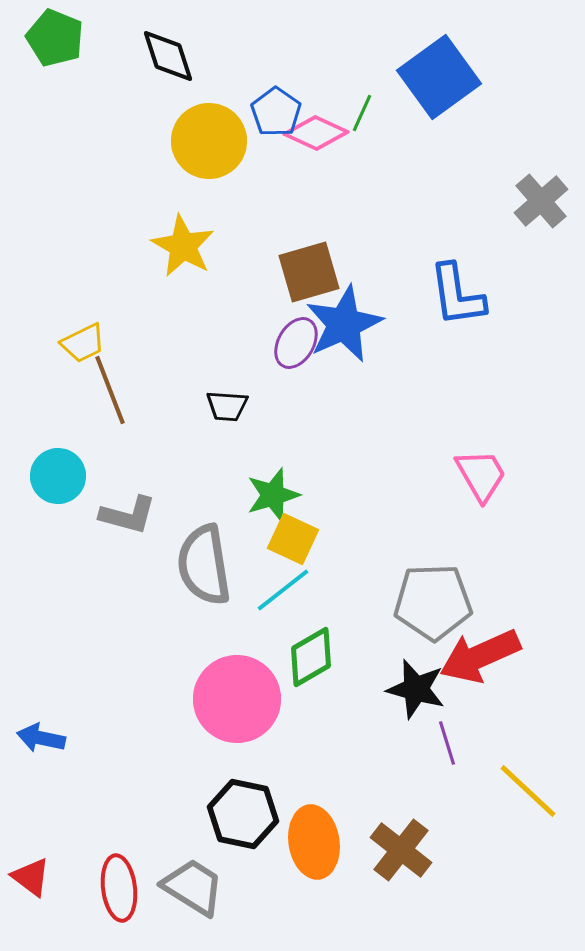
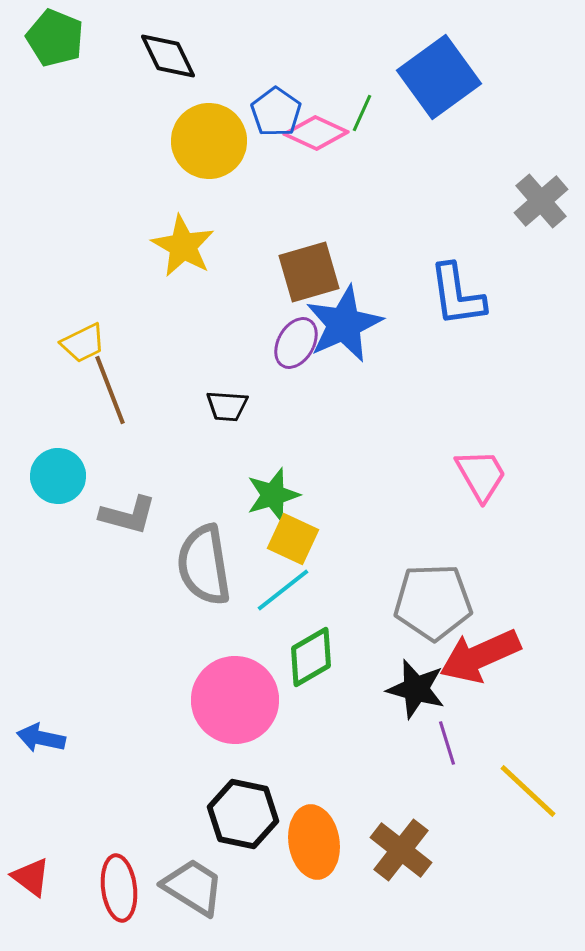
black diamond: rotated 8 degrees counterclockwise
pink circle: moved 2 px left, 1 px down
